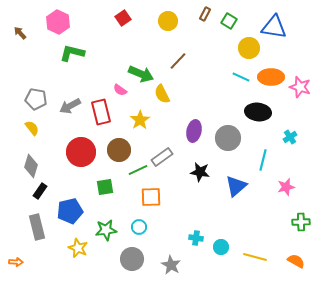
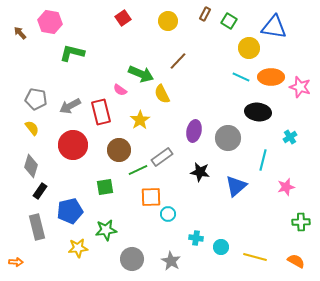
pink hexagon at (58, 22): moved 8 px left; rotated 15 degrees counterclockwise
red circle at (81, 152): moved 8 px left, 7 px up
cyan circle at (139, 227): moved 29 px right, 13 px up
yellow star at (78, 248): rotated 30 degrees counterclockwise
gray star at (171, 265): moved 4 px up
